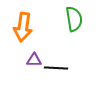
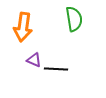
purple triangle: rotated 21 degrees clockwise
black line: moved 1 px down
